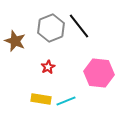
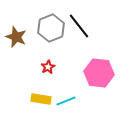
brown star: moved 1 px right, 4 px up
